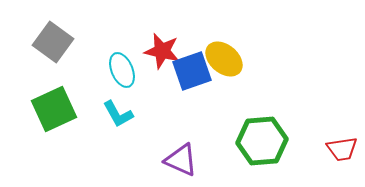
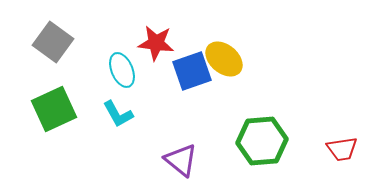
red star: moved 6 px left, 8 px up; rotated 6 degrees counterclockwise
purple triangle: rotated 15 degrees clockwise
